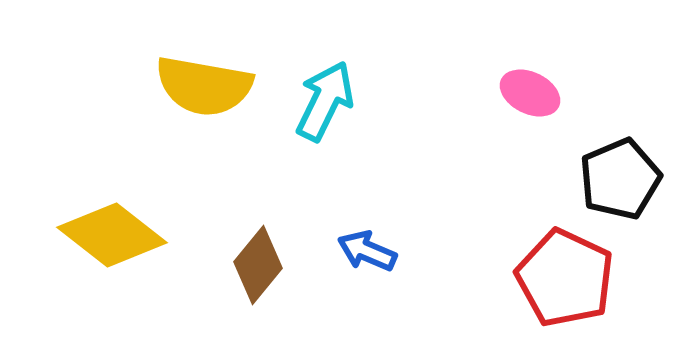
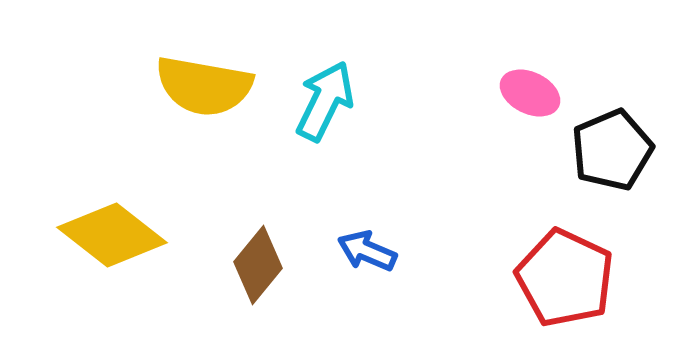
black pentagon: moved 8 px left, 29 px up
